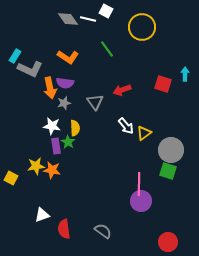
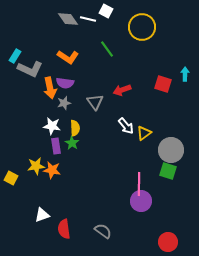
green star: moved 4 px right, 1 px down
